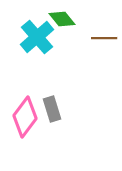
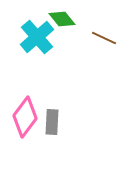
brown line: rotated 25 degrees clockwise
gray rectangle: moved 13 px down; rotated 20 degrees clockwise
